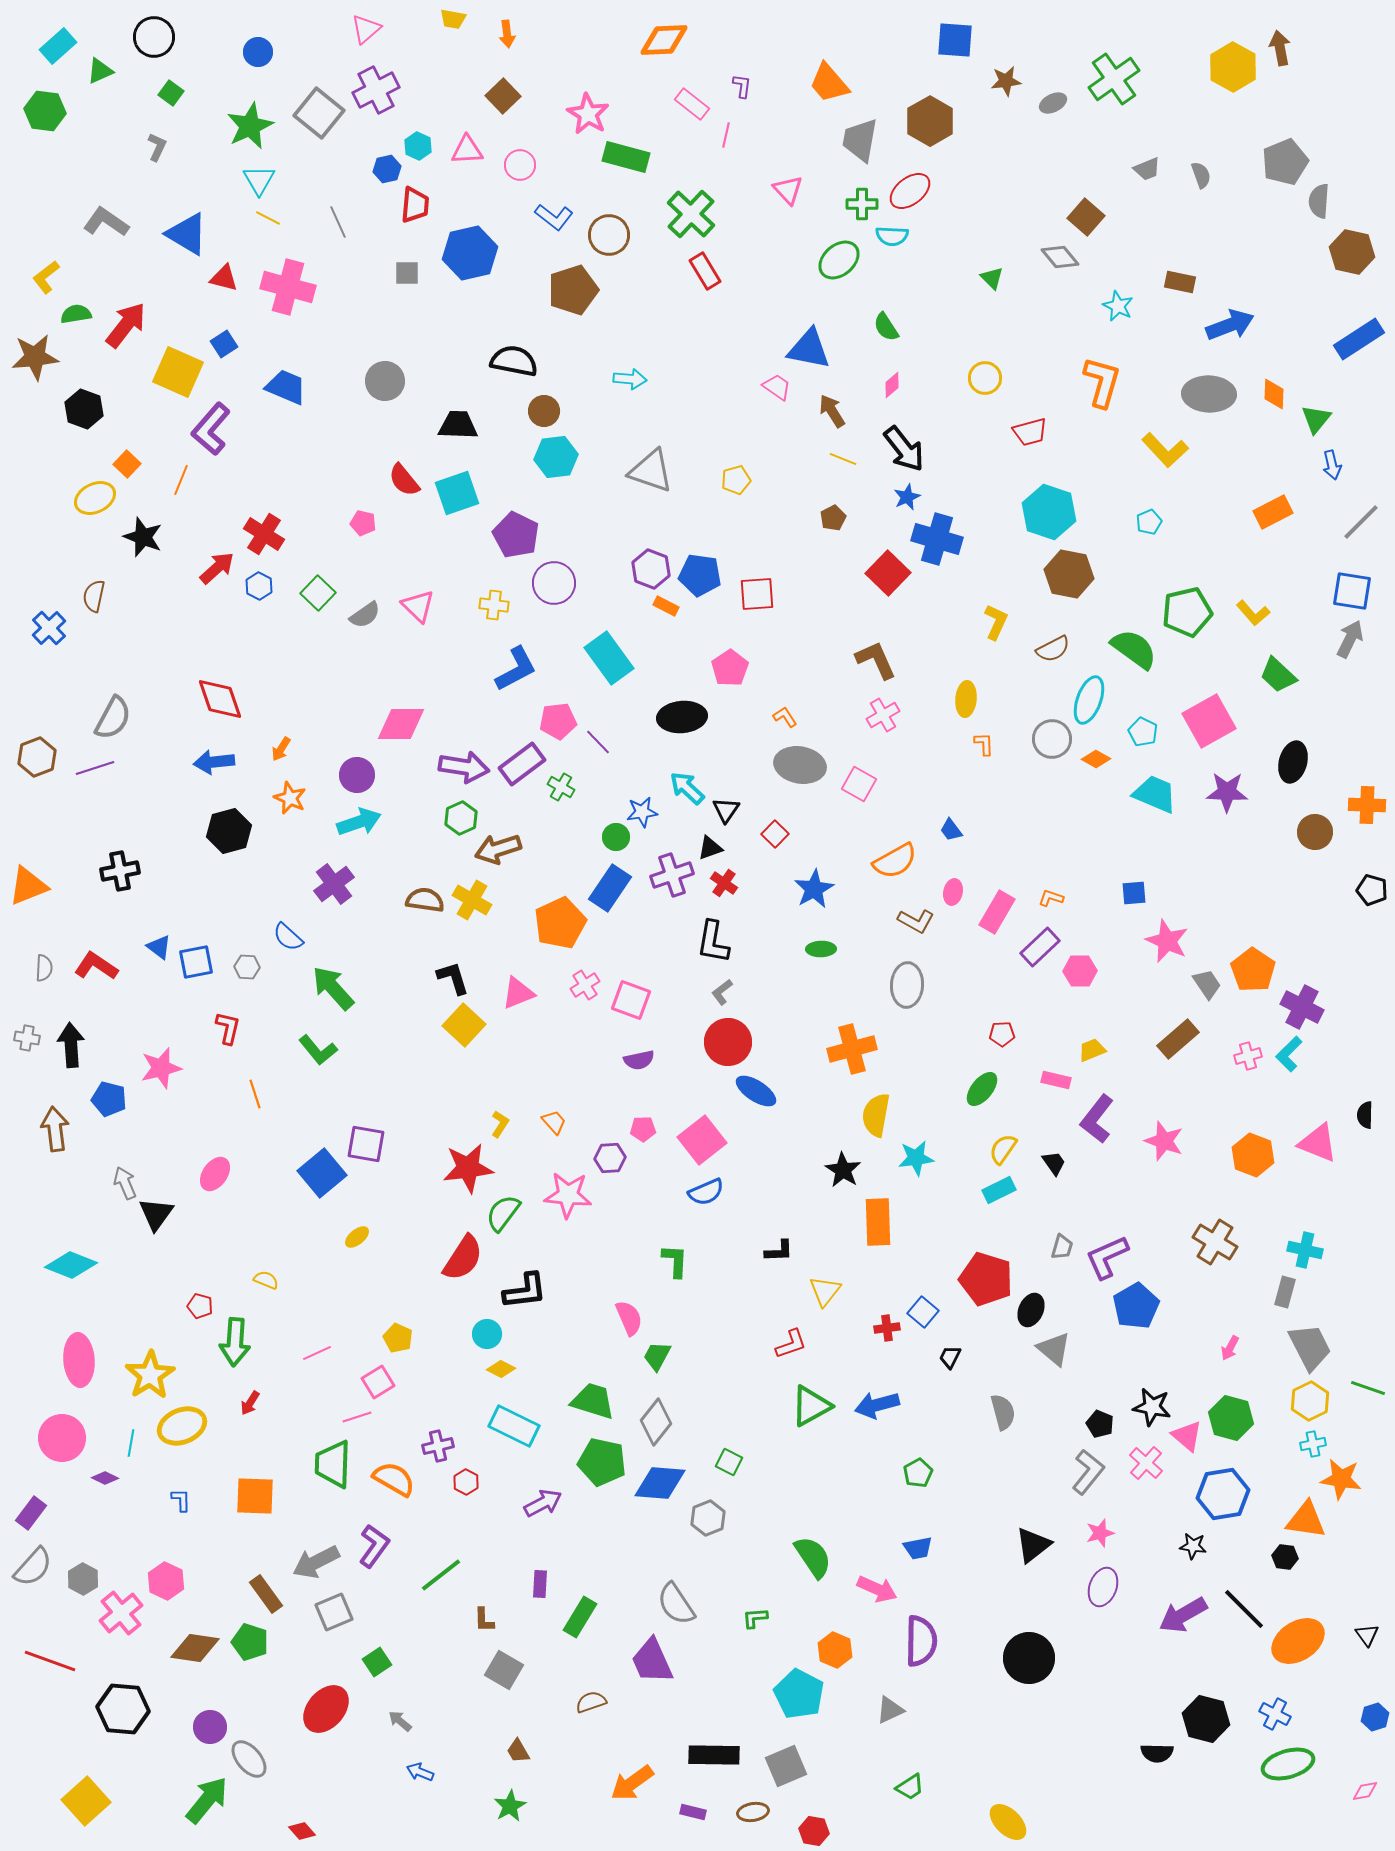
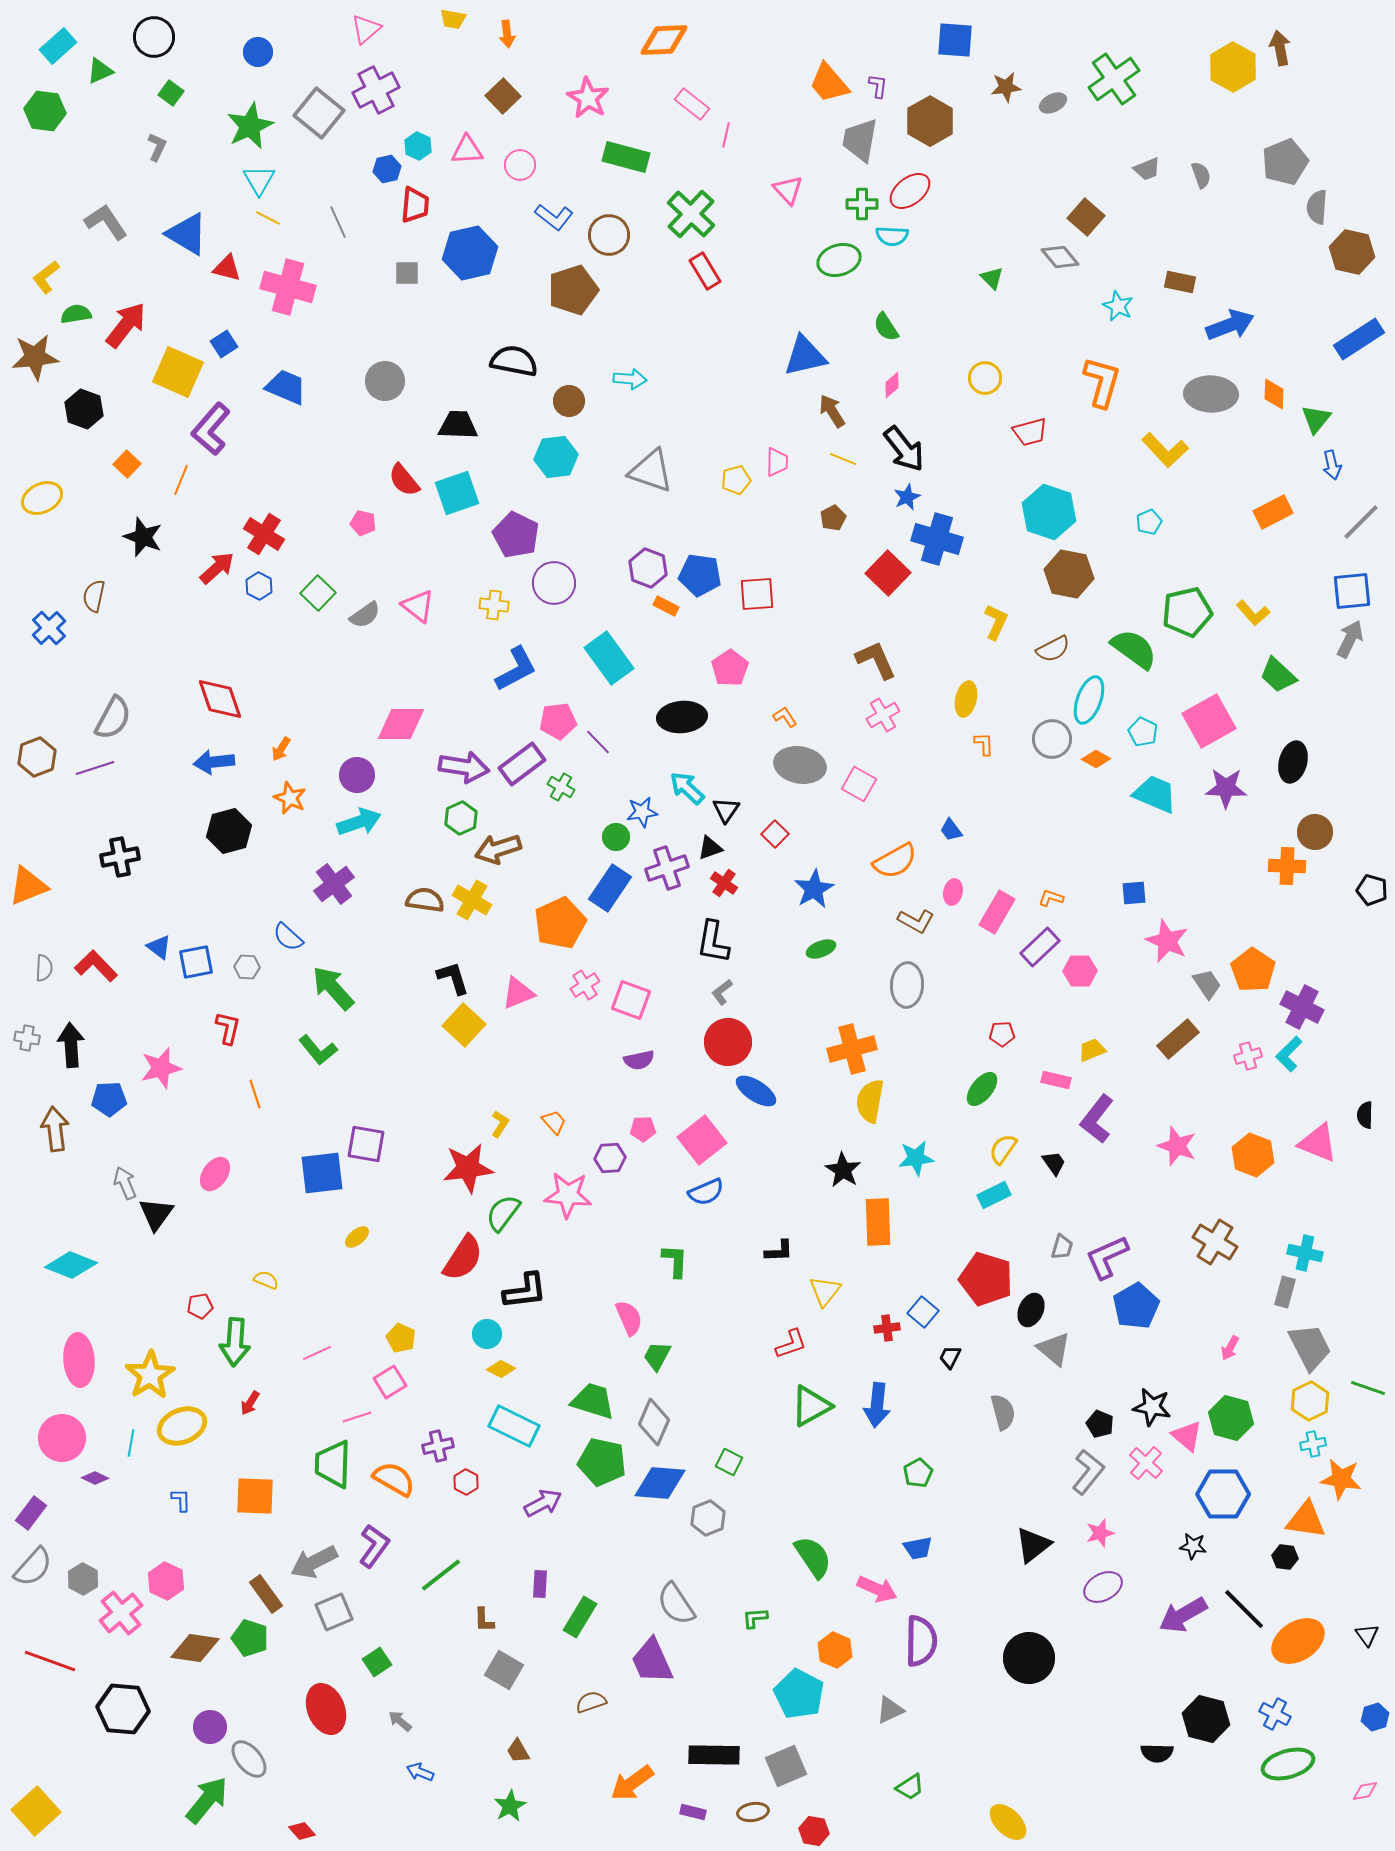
brown star at (1006, 81): moved 6 px down
purple L-shape at (742, 86): moved 136 px right
pink star at (588, 114): moved 16 px up
gray semicircle at (1319, 201): moved 2 px left, 6 px down
gray L-shape at (106, 222): rotated 21 degrees clockwise
green ellipse at (839, 260): rotated 24 degrees clockwise
red triangle at (224, 278): moved 3 px right, 10 px up
blue triangle at (809, 349): moved 4 px left, 7 px down; rotated 24 degrees counterclockwise
pink trapezoid at (777, 387): moved 75 px down; rotated 56 degrees clockwise
gray ellipse at (1209, 394): moved 2 px right
brown circle at (544, 411): moved 25 px right, 10 px up
yellow ellipse at (95, 498): moved 53 px left
purple hexagon at (651, 569): moved 3 px left, 1 px up
blue square at (1352, 591): rotated 15 degrees counterclockwise
pink triangle at (418, 606): rotated 6 degrees counterclockwise
yellow ellipse at (966, 699): rotated 8 degrees clockwise
purple star at (1227, 792): moved 1 px left, 4 px up
orange cross at (1367, 805): moved 80 px left, 61 px down
black cross at (120, 871): moved 14 px up
purple cross at (672, 875): moved 5 px left, 7 px up
green ellipse at (821, 949): rotated 20 degrees counterclockwise
red L-shape at (96, 966): rotated 12 degrees clockwise
blue pentagon at (109, 1099): rotated 16 degrees counterclockwise
yellow semicircle at (876, 1115): moved 6 px left, 14 px up
pink star at (1164, 1141): moved 13 px right, 5 px down
blue square at (322, 1173): rotated 33 degrees clockwise
cyan rectangle at (999, 1190): moved 5 px left, 5 px down
cyan cross at (1305, 1250): moved 3 px down
red pentagon at (200, 1306): rotated 25 degrees counterclockwise
yellow pentagon at (398, 1338): moved 3 px right
pink square at (378, 1382): moved 12 px right
blue arrow at (877, 1405): rotated 69 degrees counterclockwise
gray diamond at (656, 1422): moved 2 px left; rotated 15 degrees counterclockwise
purple diamond at (105, 1478): moved 10 px left
blue hexagon at (1223, 1494): rotated 9 degrees clockwise
gray arrow at (316, 1562): moved 2 px left
purple ellipse at (1103, 1587): rotated 42 degrees clockwise
green pentagon at (250, 1642): moved 4 px up
red ellipse at (326, 1709): rotated 63 degrees counterclockwise
yellow square at (86, 1801): moved 50 px left, 10 px down
